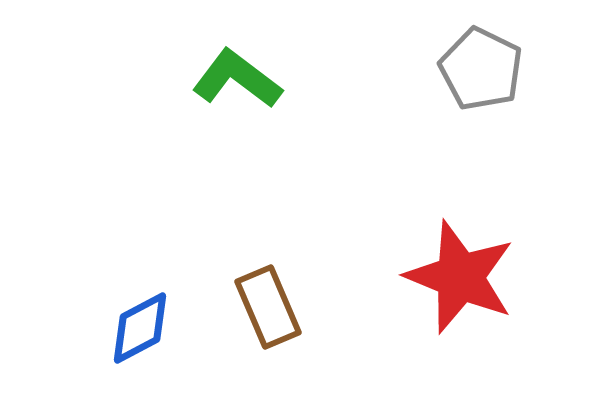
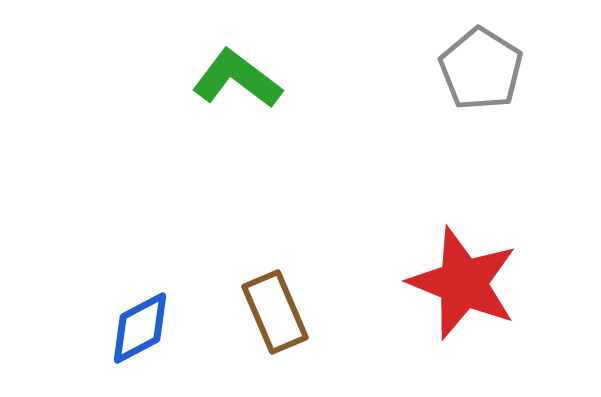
gray pentagon: rotated 6 degrees clockwise
red star: moved 3 px right, 6 px down
brown rectangle: moved 7 px right, 5 px down
